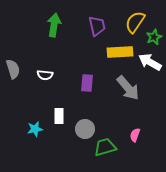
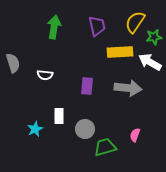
green arrow: moved 2 px down
green star: rotated 14 degrees clockwise
gray semicircle: moved 6 px up
purple rectangle: moved 3 px down
gray arrow: rotated 44 degrees counterclockwise
cyan star: rotated 14 degrees counterclockwise
